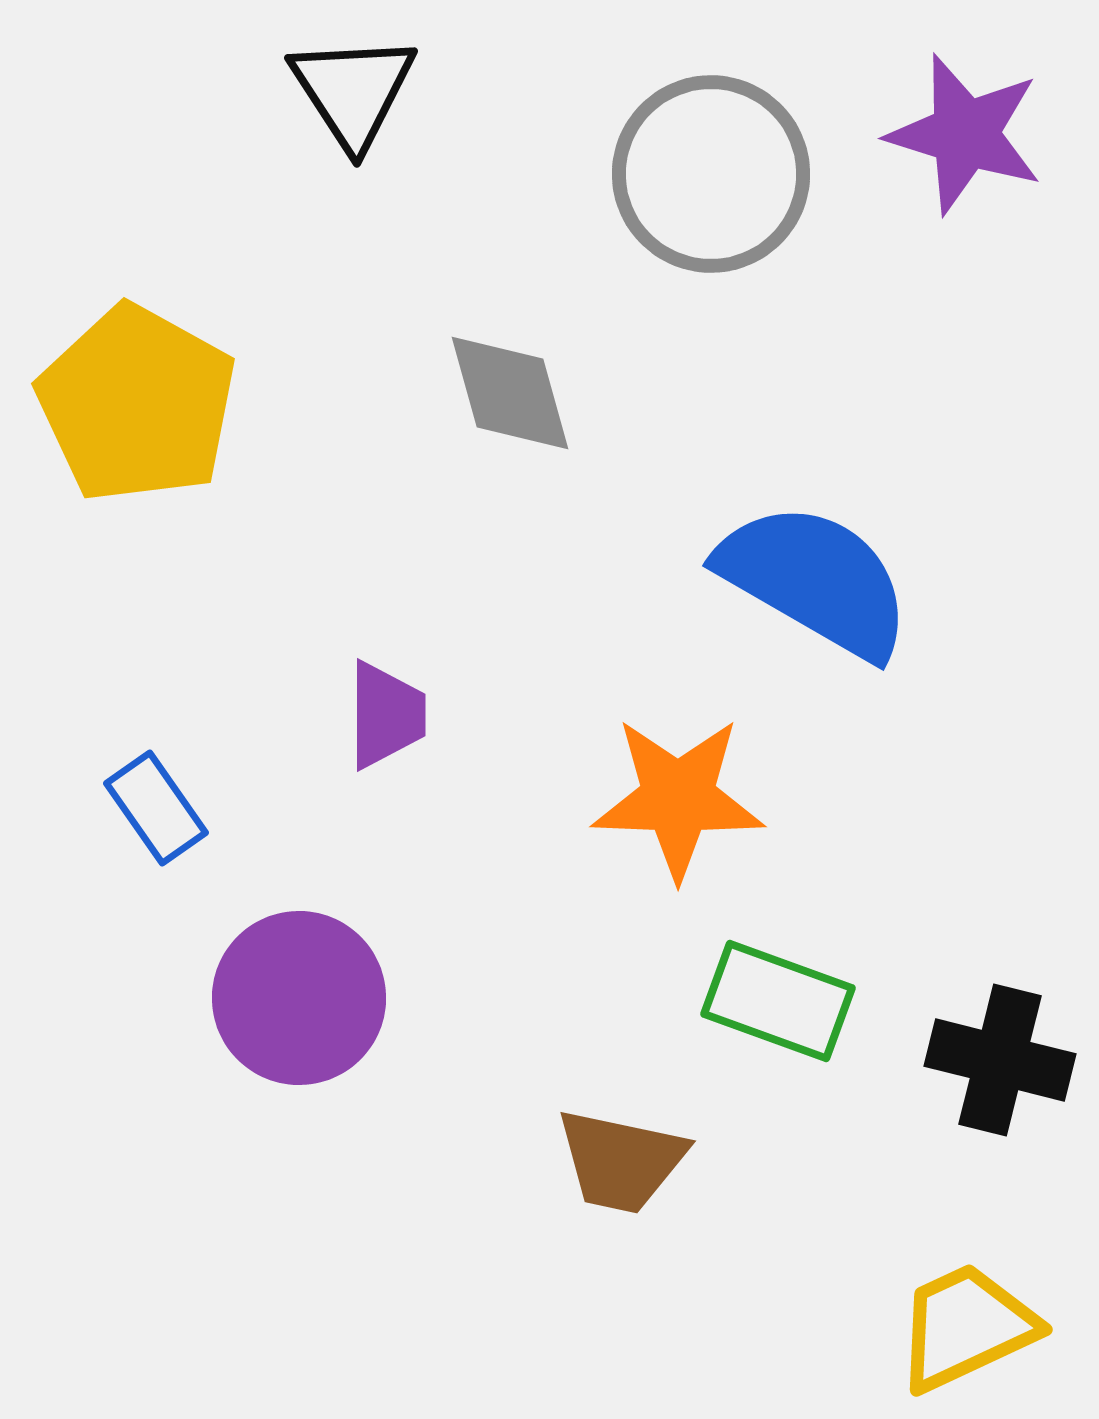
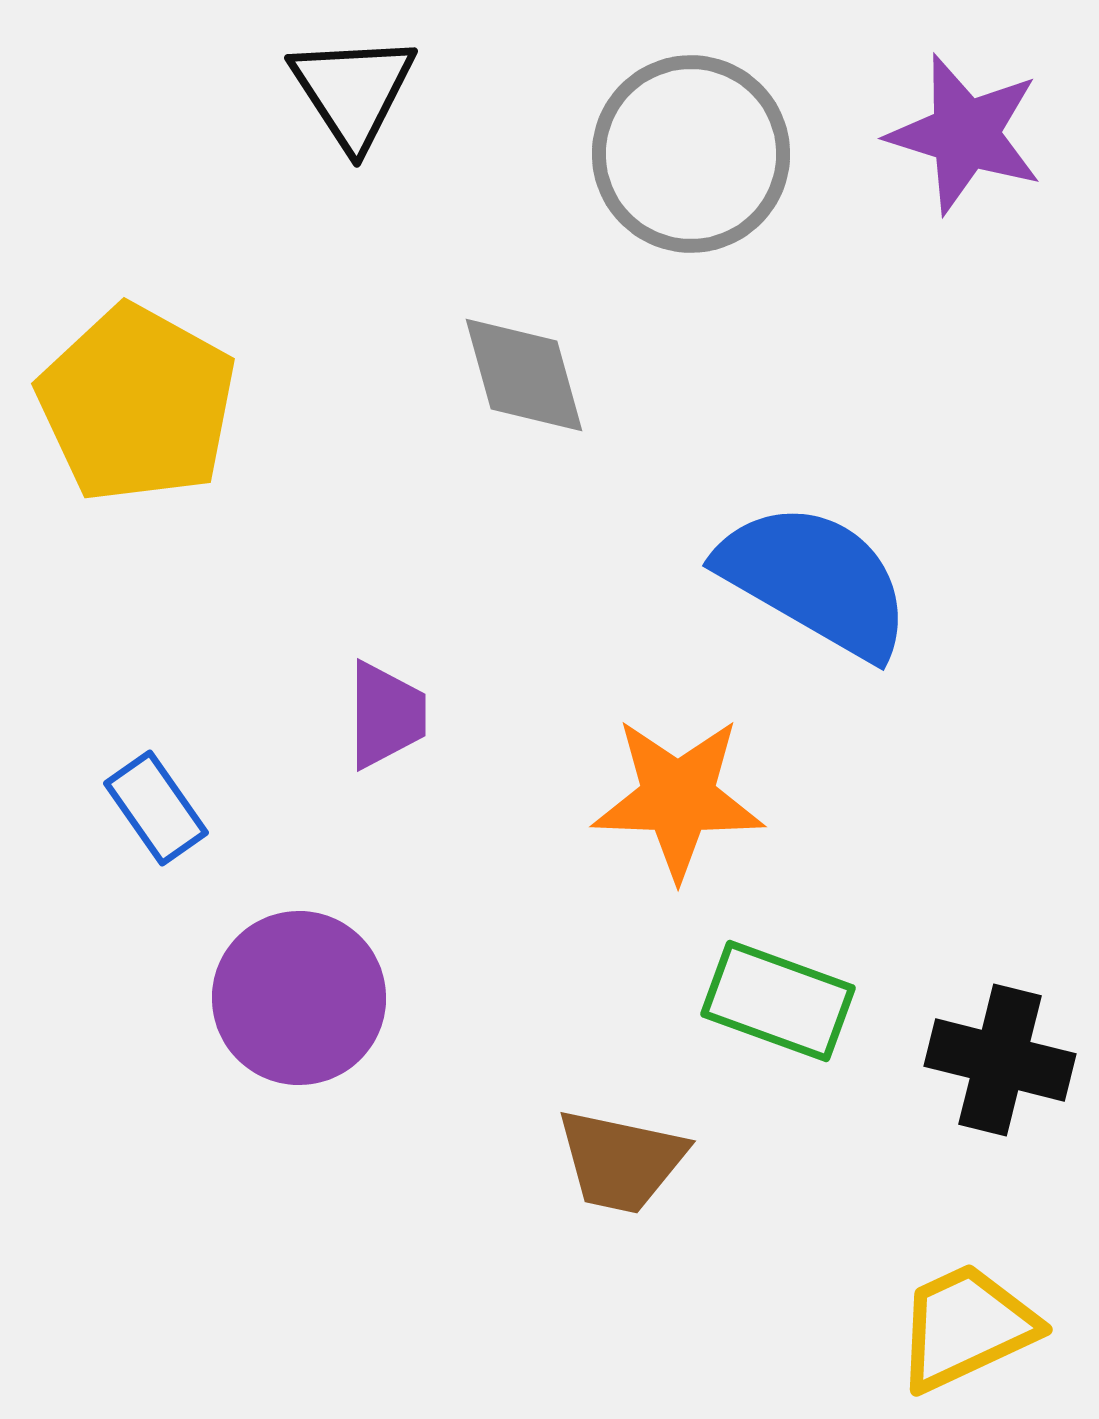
gray circle: moved 20 px left, 20 px up
gray diamond: moved 14 px right, 18 px up
